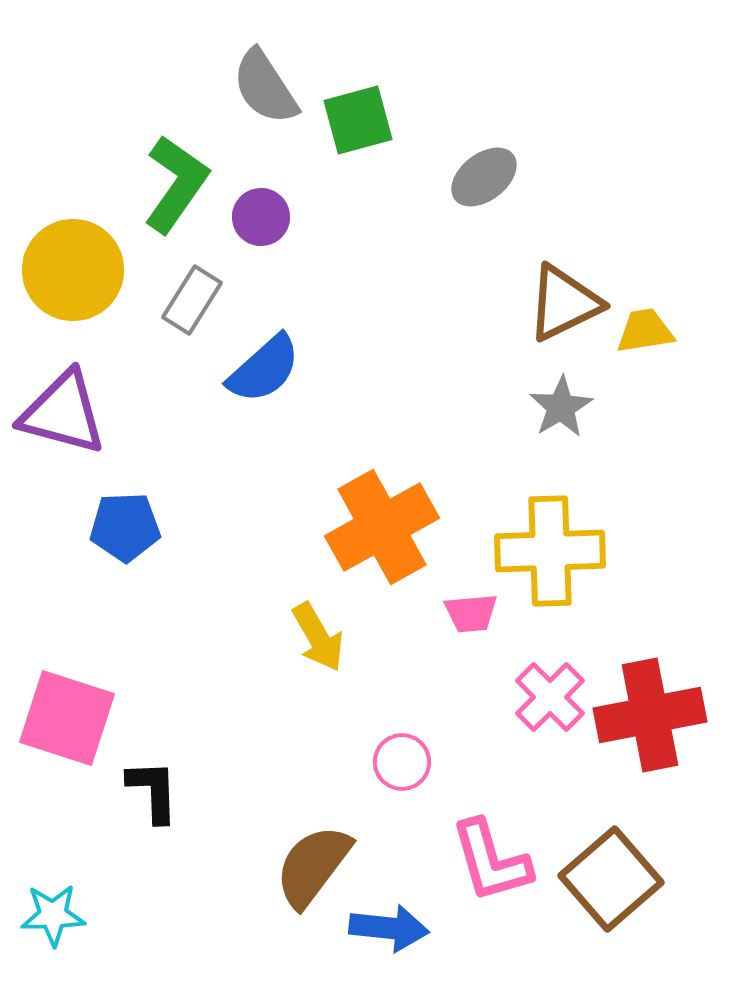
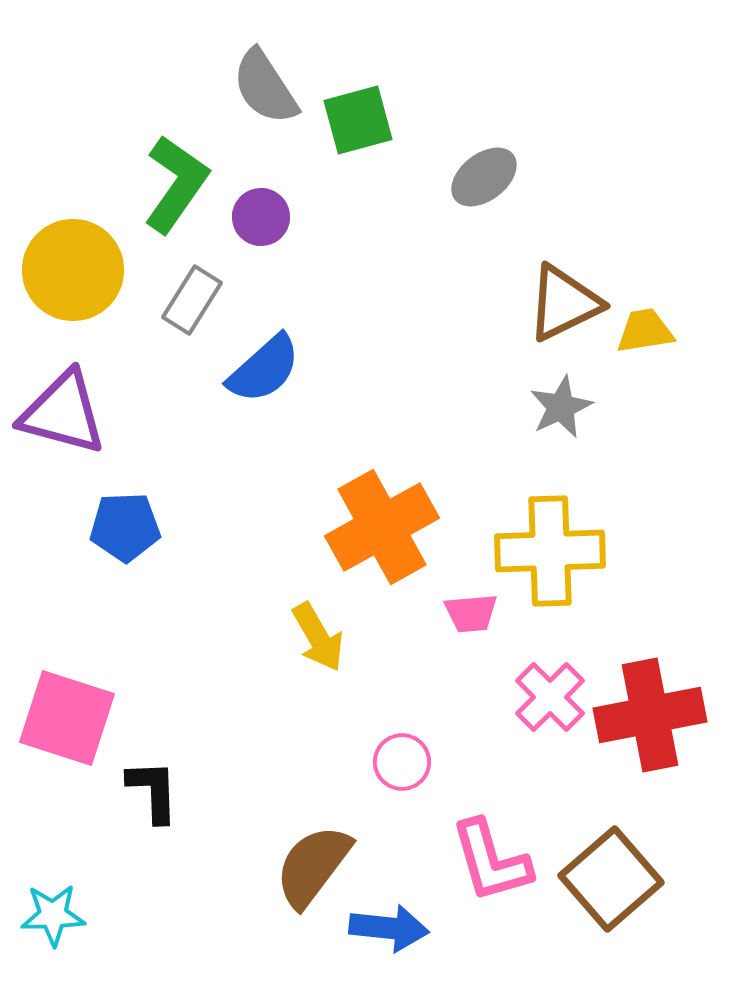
gray star: rotated 6 degrees clockwise
